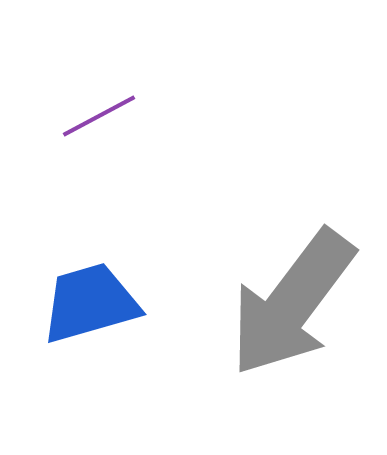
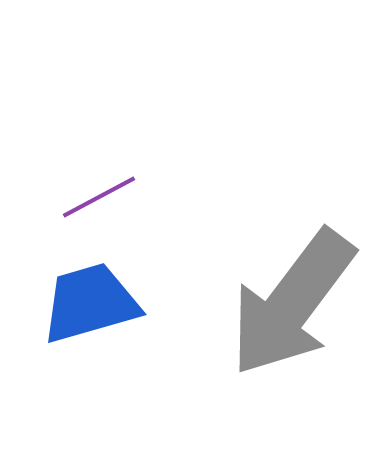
purple line: moved 81 px down
